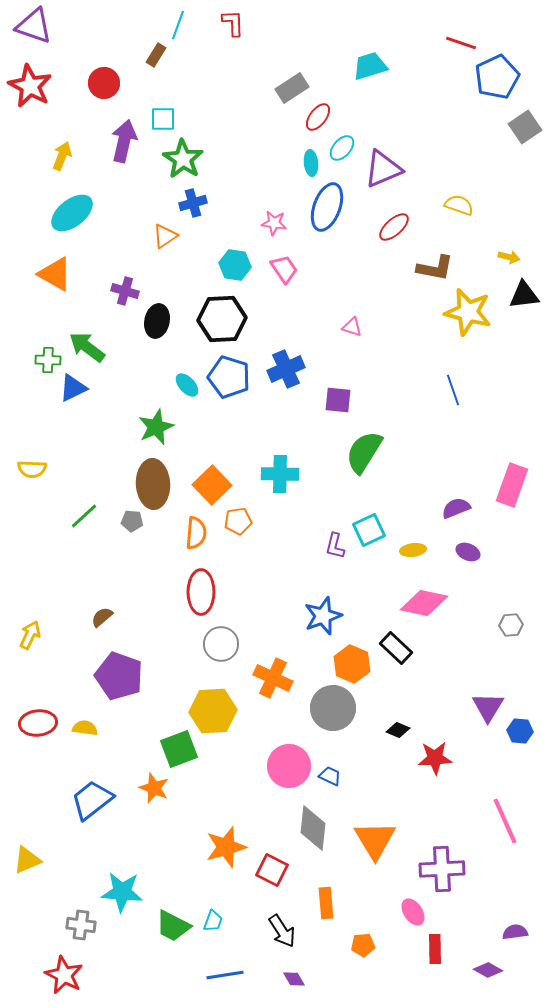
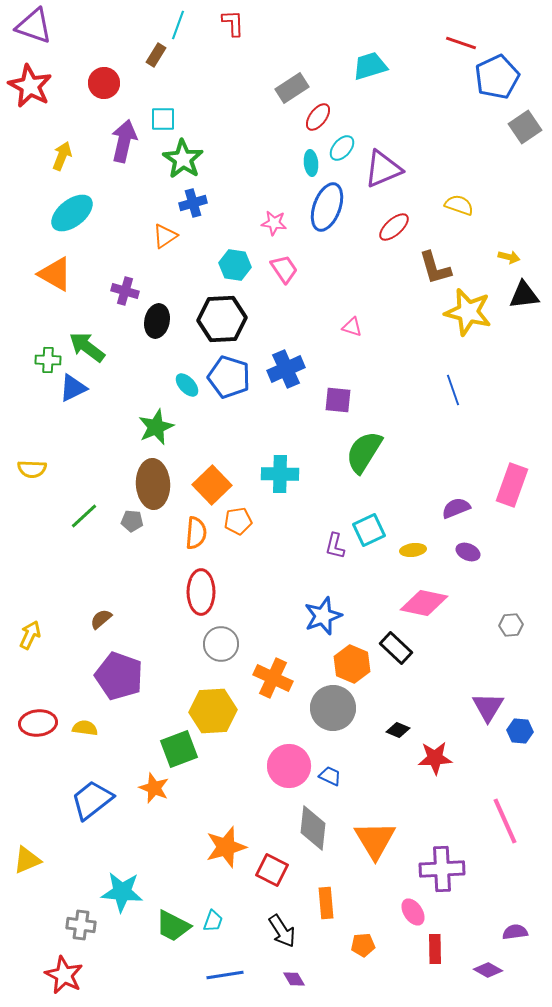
brown L-shape at (435, 268): rotated 63 degrees clockwise
brown semicircle at (102, 617): moved 1 px left, 2 px down
